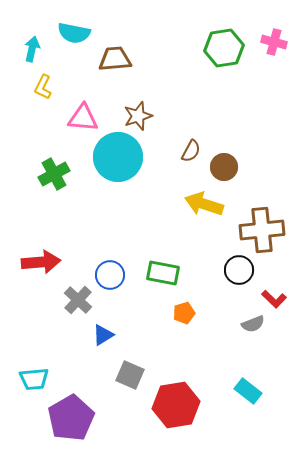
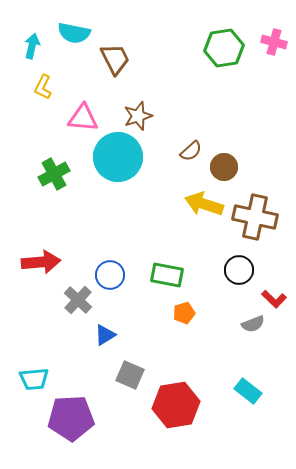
cyan arrow: moved 3 px up
brown trapezoid: rotated 68 degrees clockwise
brown semicircle: rotated 20 degrees clockwise
brown cross: moved 7 px left, 13 px up; rotated 18 degrees clockwise
green rectangle: moved 4 px right, 2 px down
blue triangle: moved 2 px right
purple pentagon: rotated 27 degrees clockwise
